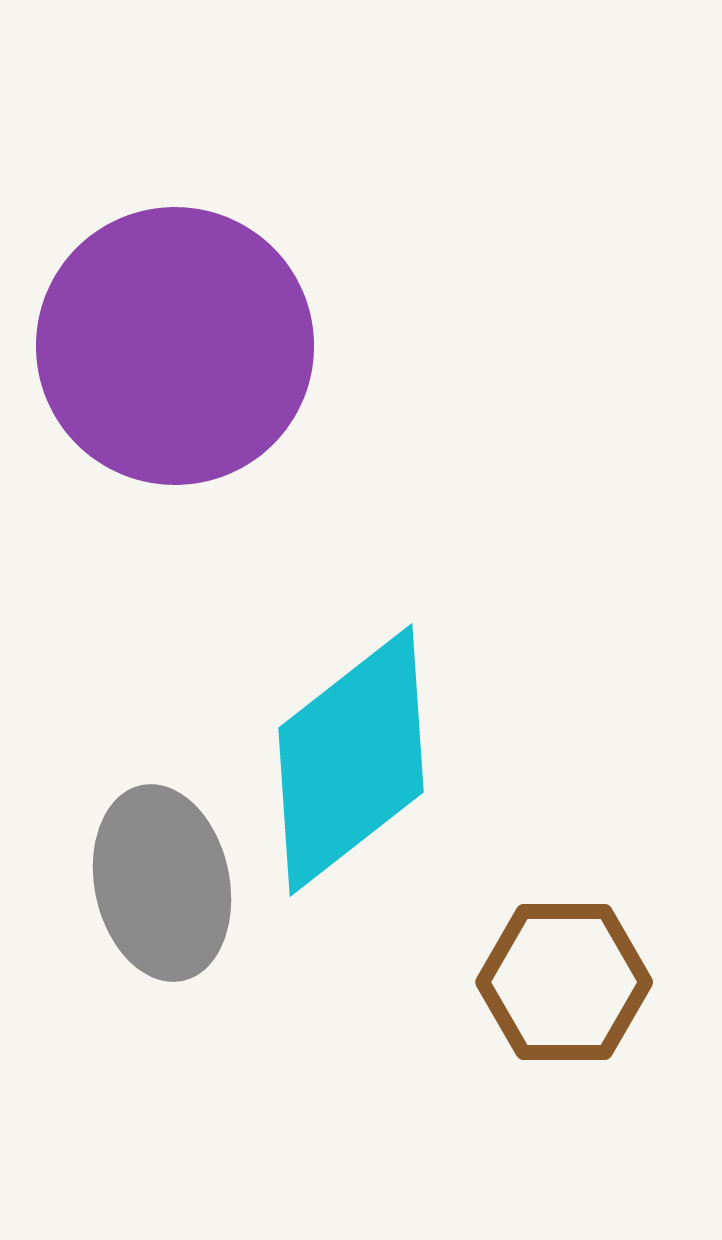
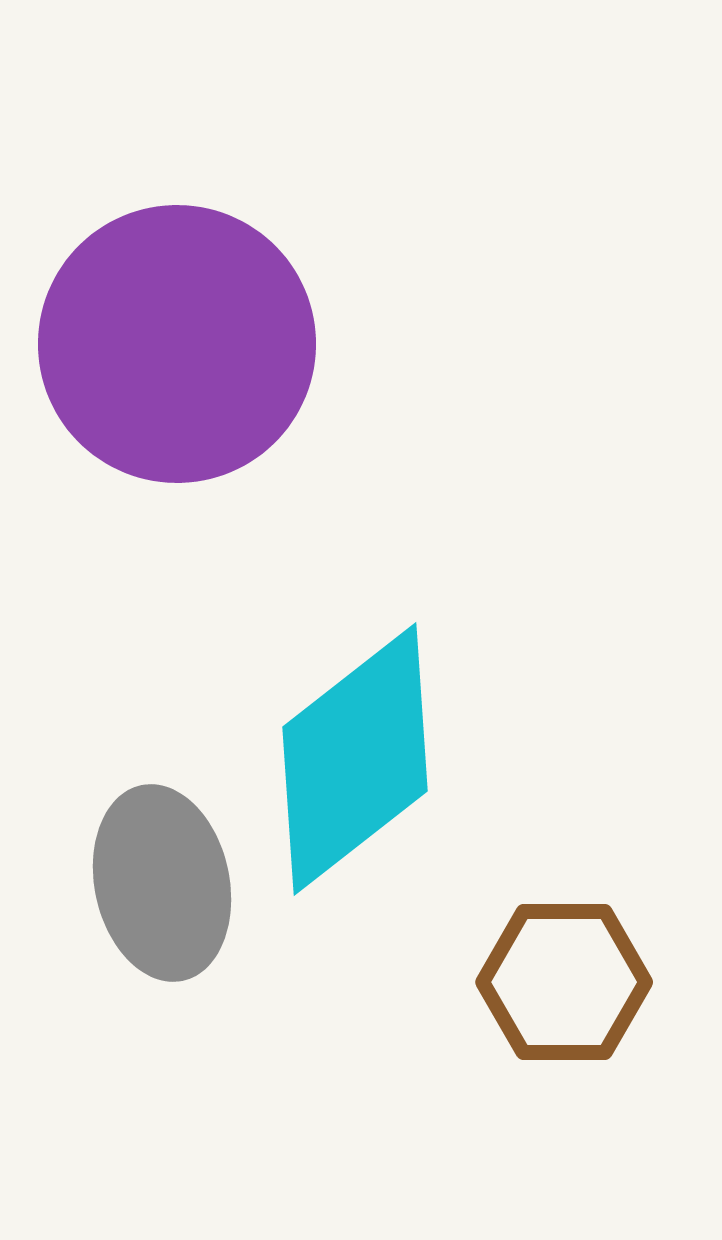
purple circle: moved 2 px right, 2 px up
cyan diamond: moved 4 px right, 1 px up
